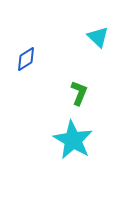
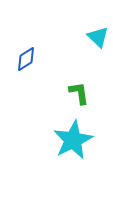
green L-shape: rotated 30 degrees counterclockwise
cyan star: rotated 15 degrees clockwise
